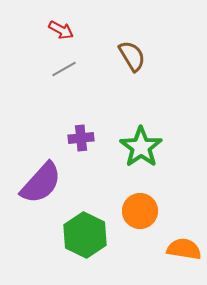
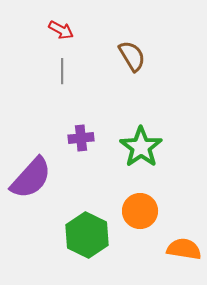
gray line: moved 2 px left, 2 px down; rotated 60 degrees counterclockwise
purple semicircle: moved 10 px left, 5 px up
green hexagon: moved 2 px right
